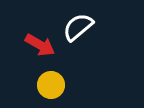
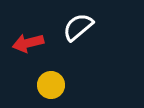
red arrow: moved 12 px left, 2 px up; rotated 136 degrees clockwise
